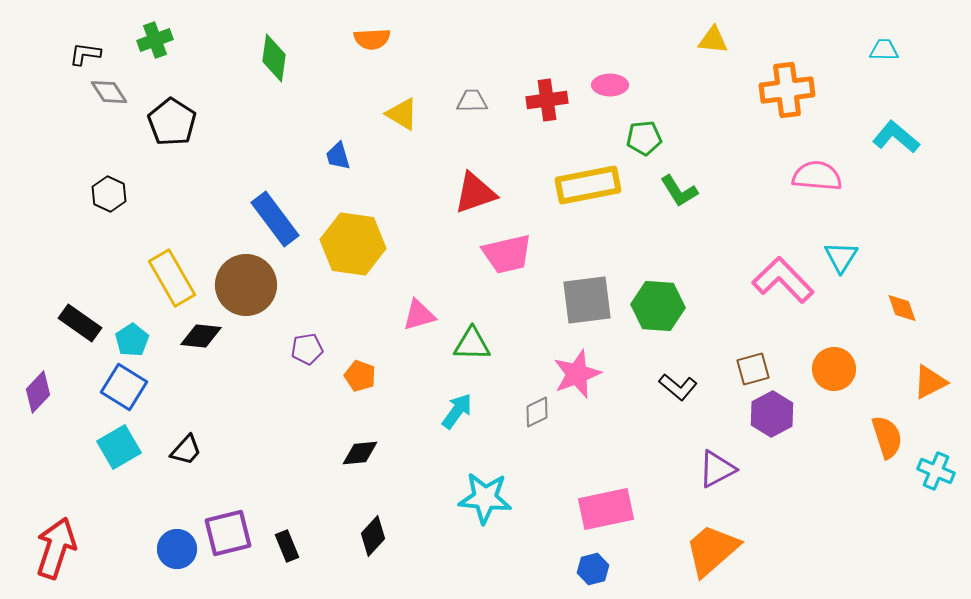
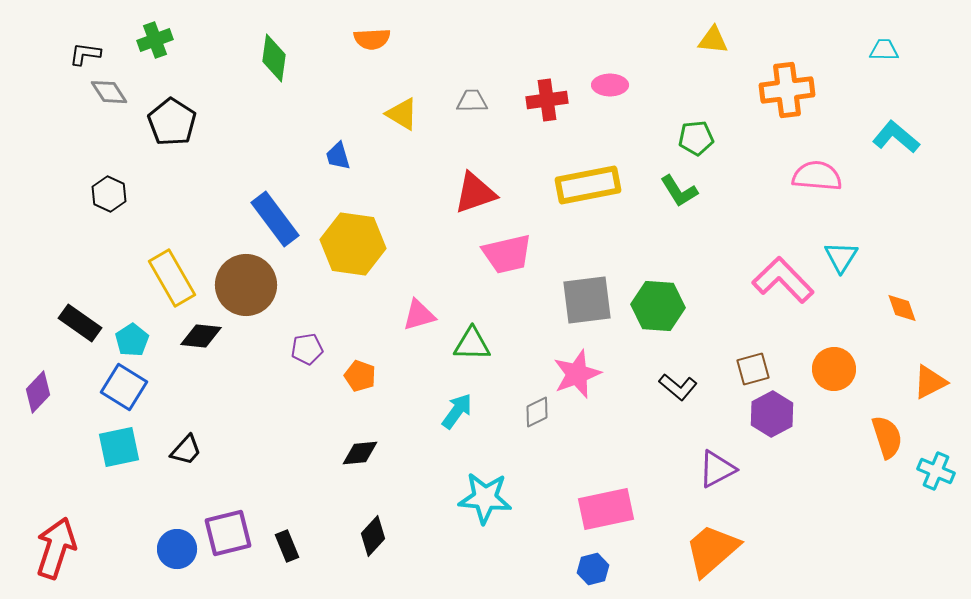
green pentagon at (644, 138): moved 52 px right
cyan square at (119, 447): rotated 18 degrees clockwise
